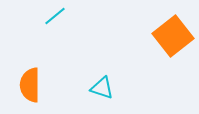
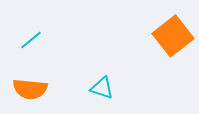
cyan line: moved 24 px left, 24 px down
orange semicircle: moved 4 px down; rotated 84 degrees counterclockwise
